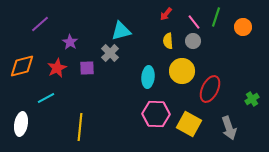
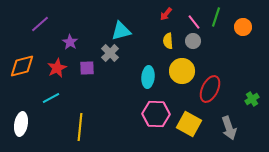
cyan line: moved 5 px right
